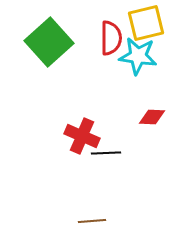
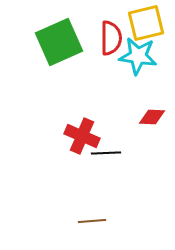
green square: moved 10 px right; rotated 18 degrees clockwise
